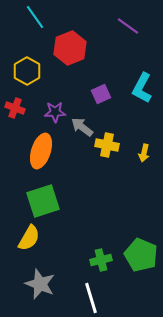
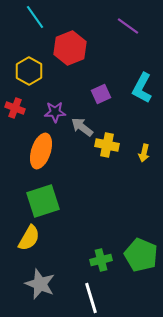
yellow hexagon: moved 2 px right
